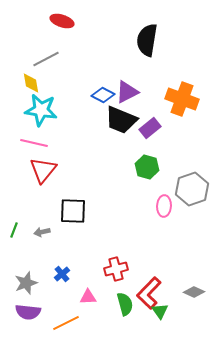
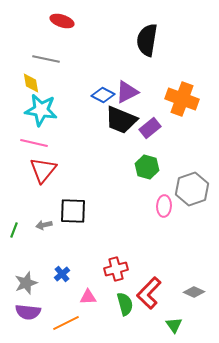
gray line: rotated 40 degrees clockwise
gray arrow: moved 2 px right, 7 px up
green triangle: moved 14 px right, 14 px down
